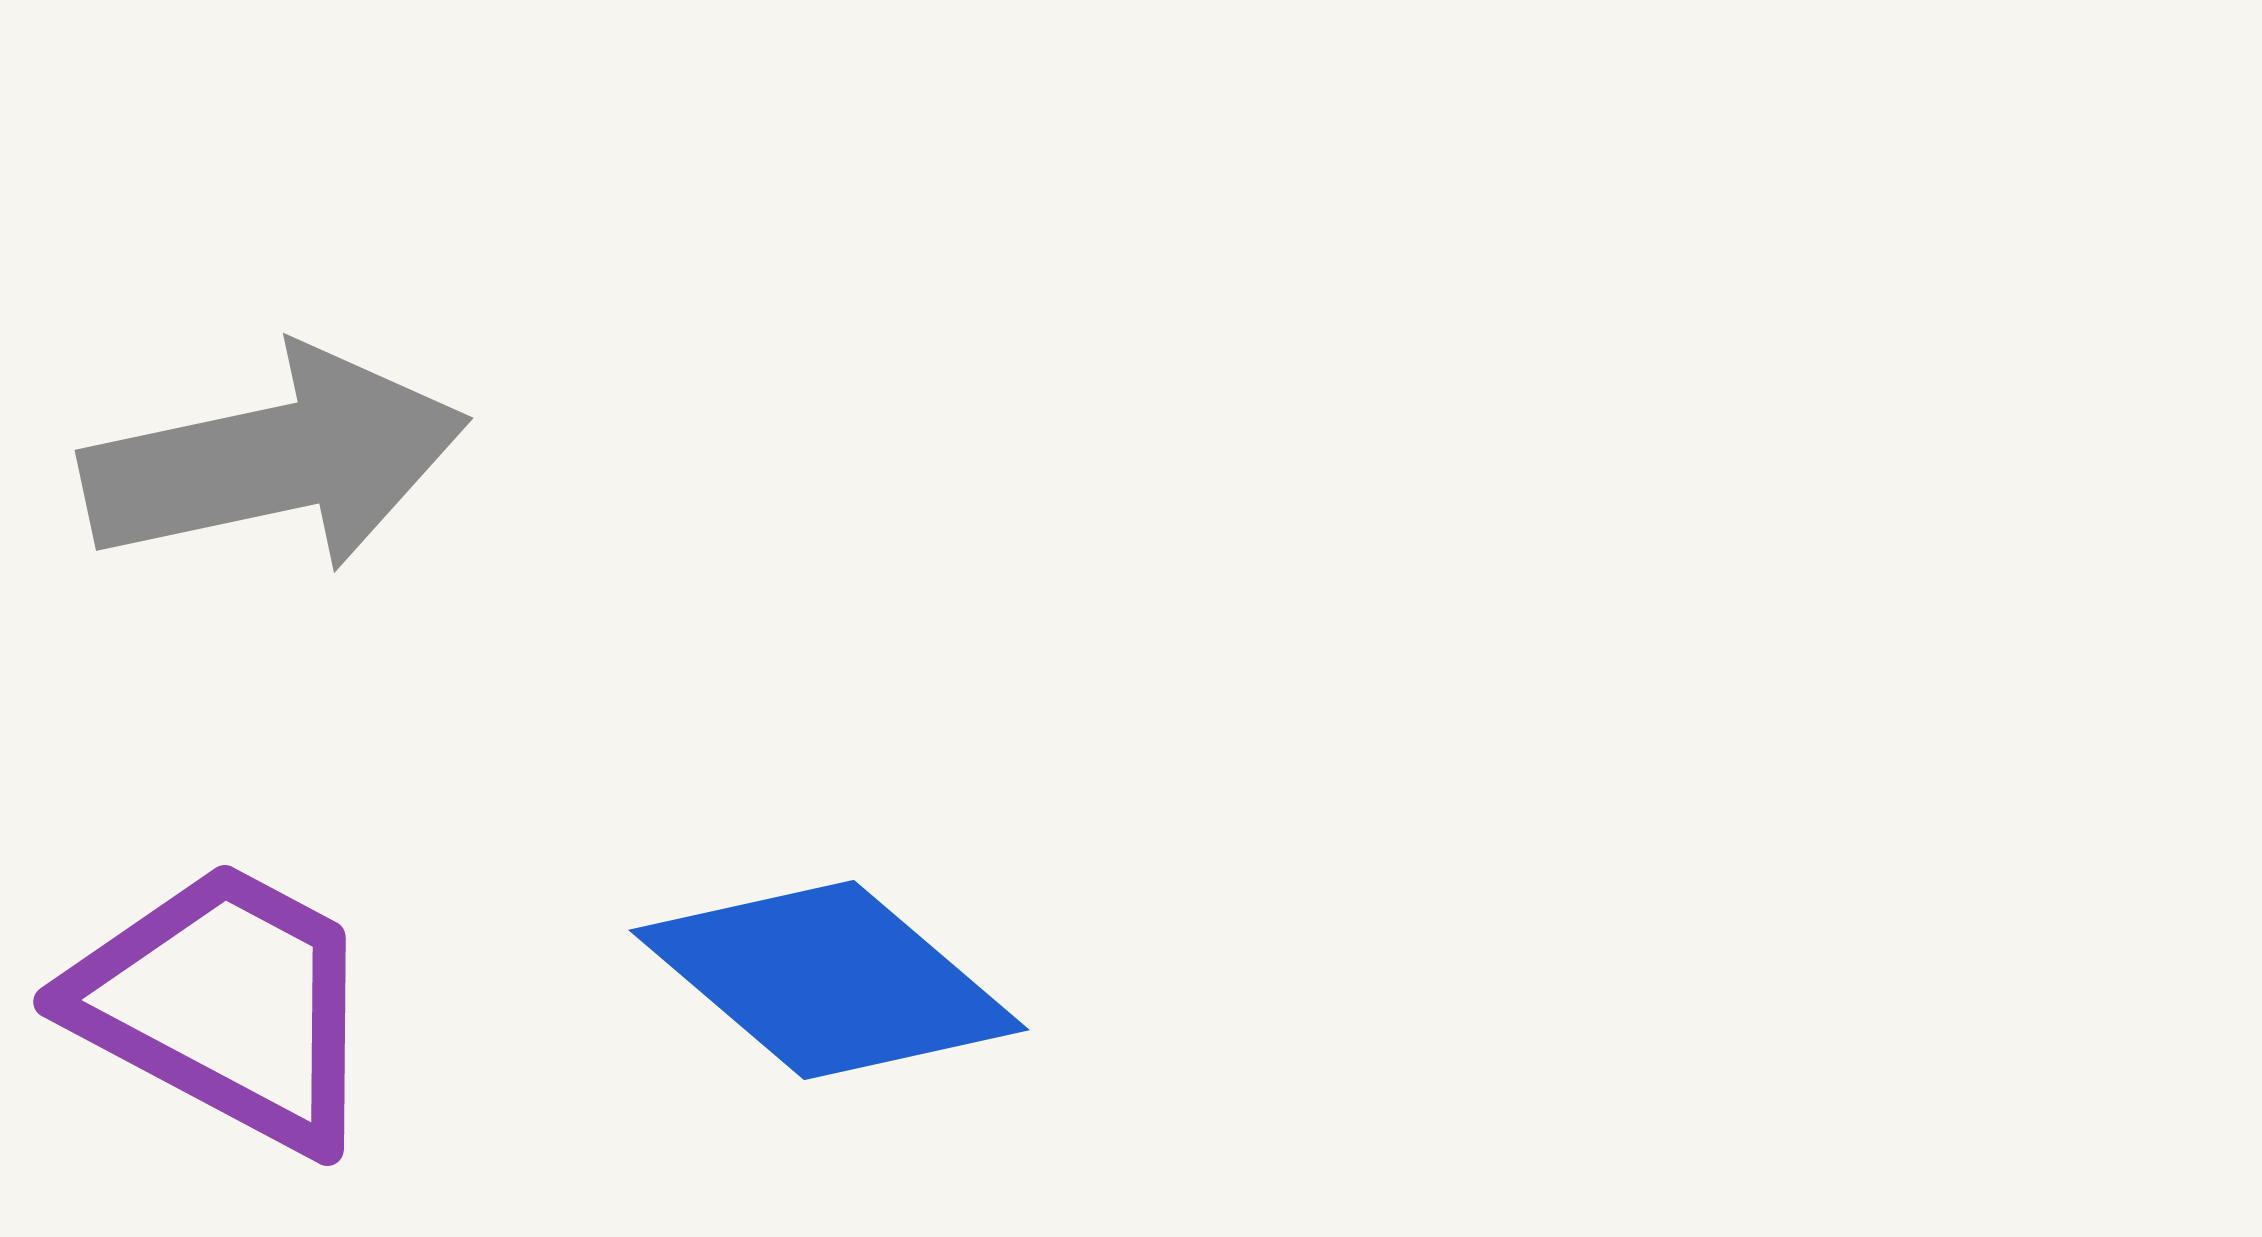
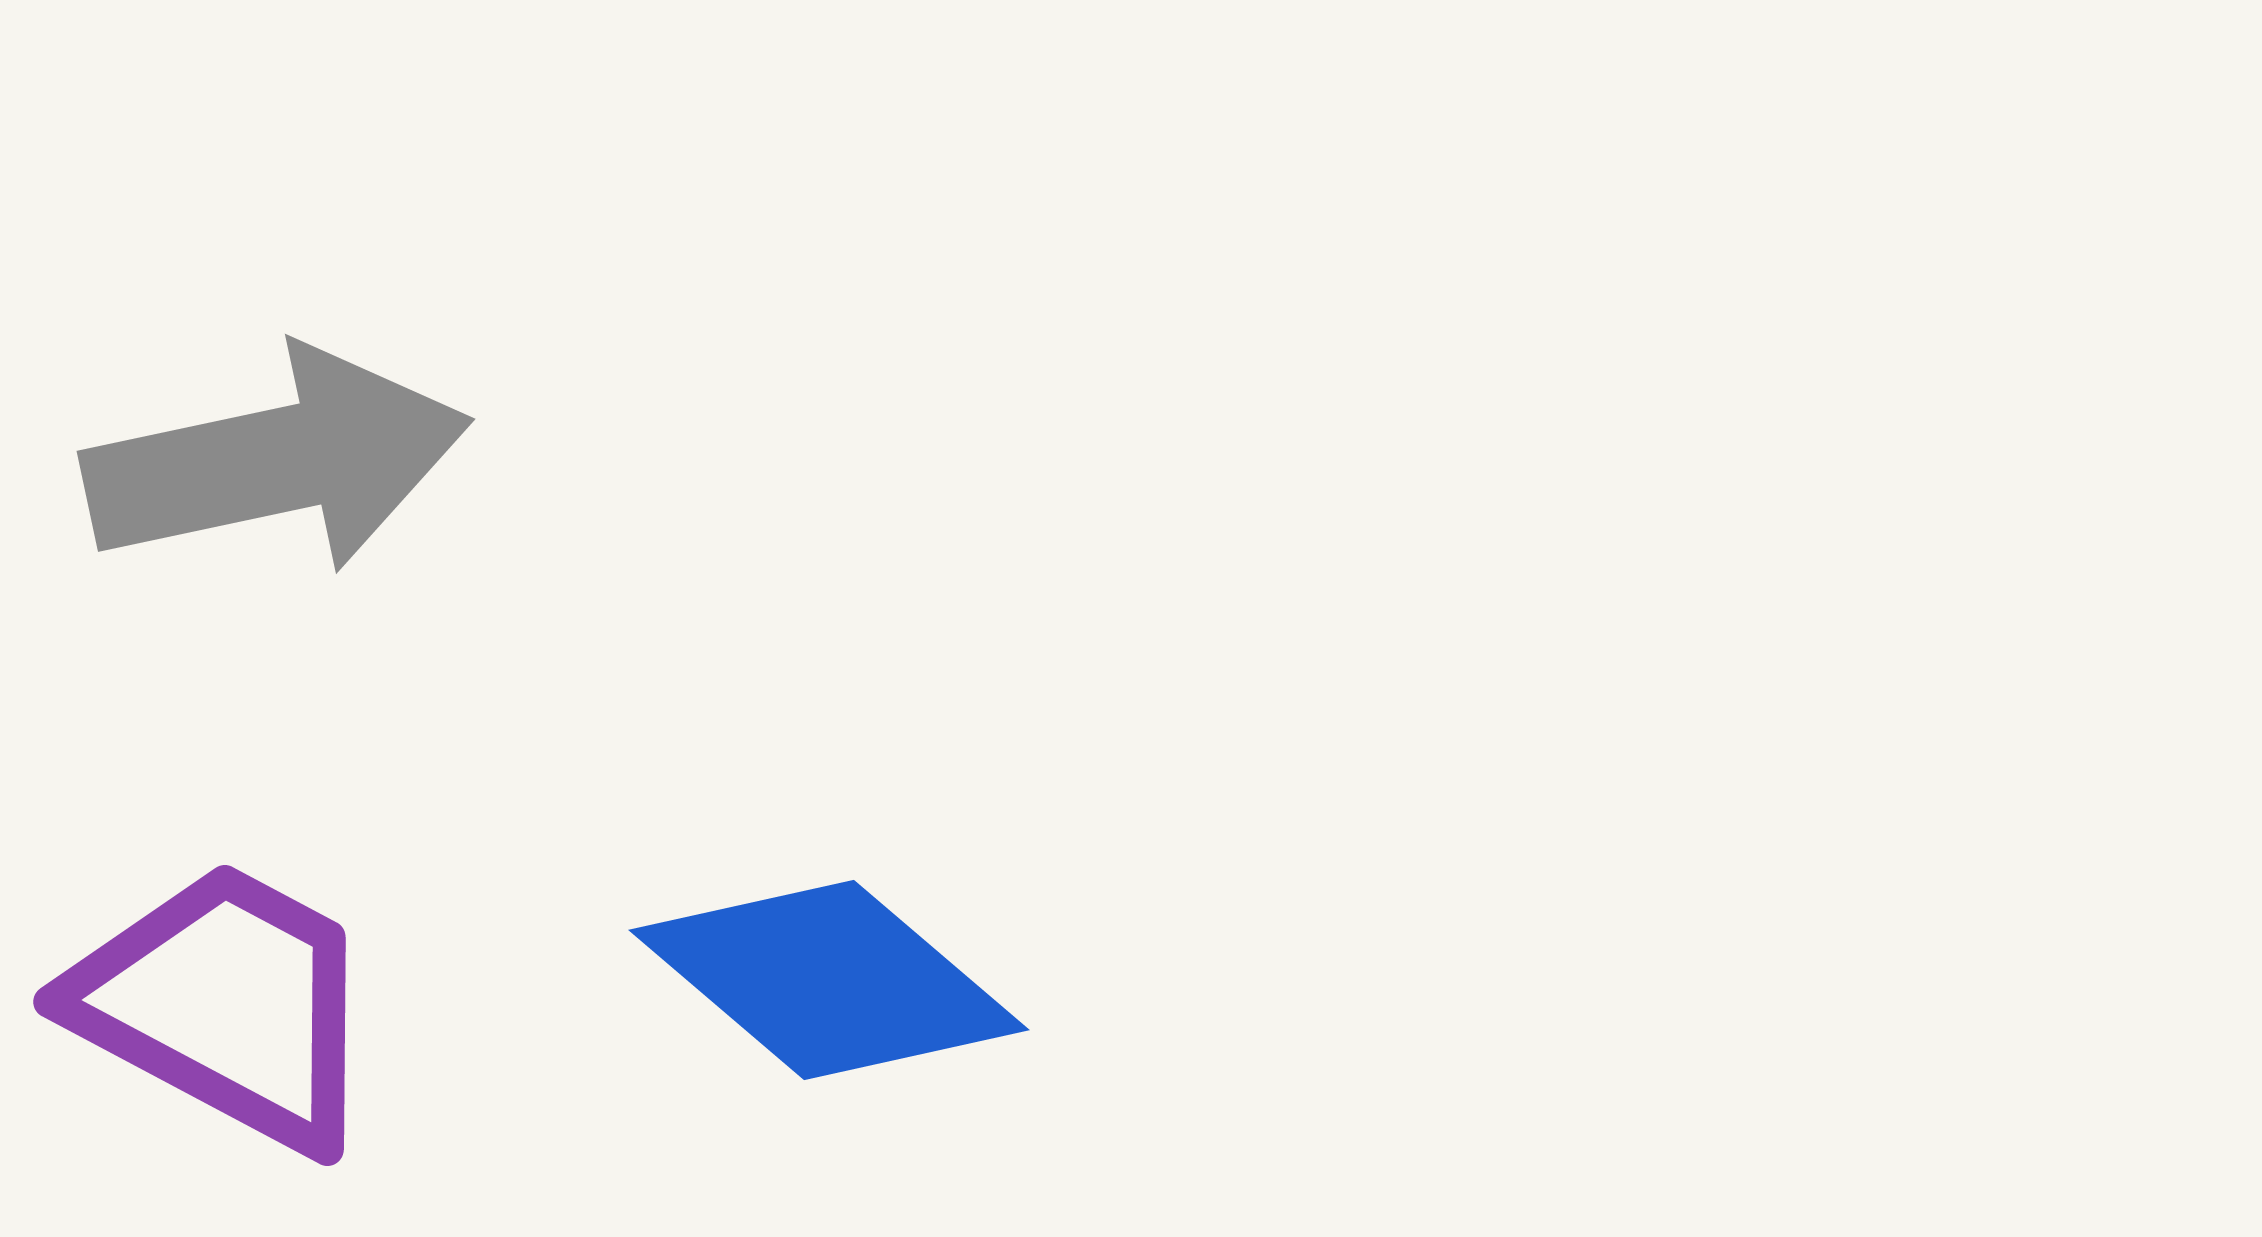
gray arrow: moved 2 px right, 1 px down
